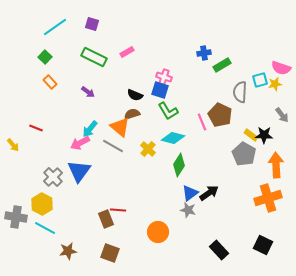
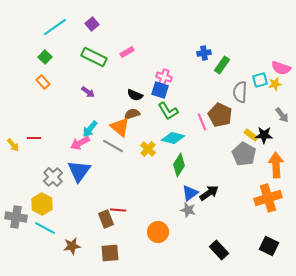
purple square at (92, 24): rotated 32 degrees clockwise
green rectangle at (222, 65): rotated 24 degrees counterclockwise
orange rectangle at (50, 82): moved 7 px left
red line at (36, 128): moved 2 px left, 10 px down; rotated 24 degrees counterclockwise
black square at (263, 245): moved 6 px right, 1 px down
brown star at (68, 251): moved 4 px right, 5 px up
brown square at (110, 253): rotated 24 degrees counterclockwise
